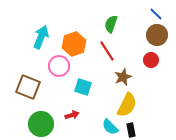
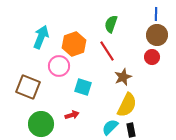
blue line: rotated 48 degrees clockwise
red circle: moved 1 px right, 3 px up
cyan semicircle: rotated 90 degrees clockwise
